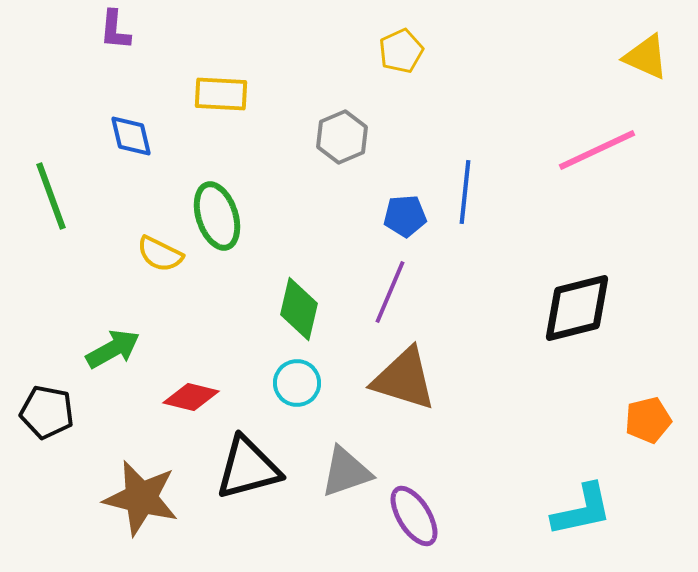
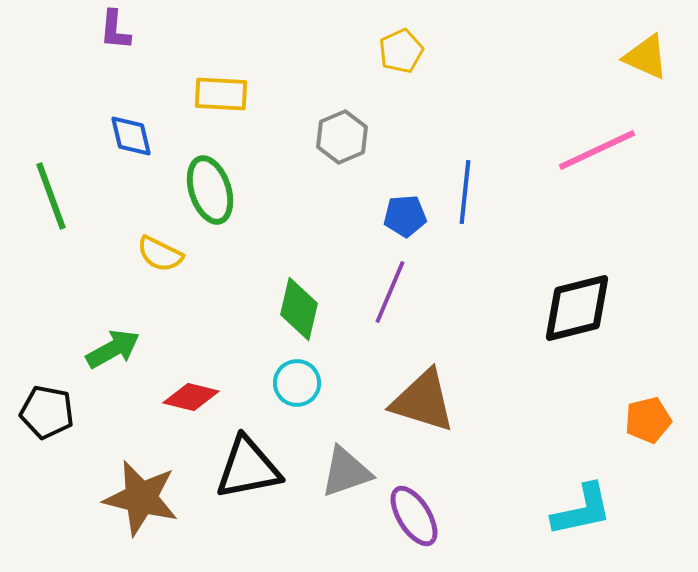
green ellipse: moved 7 px left, 26 px up
brown triangle: moved 19 px right, 22 px down
black triangle: rotated 4 degrees clockwise
